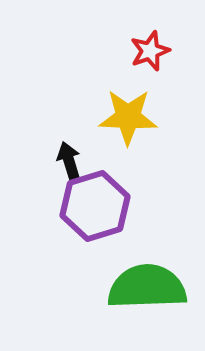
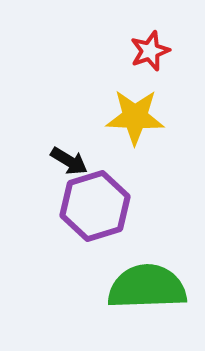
yellow star: moved 7 px right
black arrow: rotated 138 degrees clockwise
